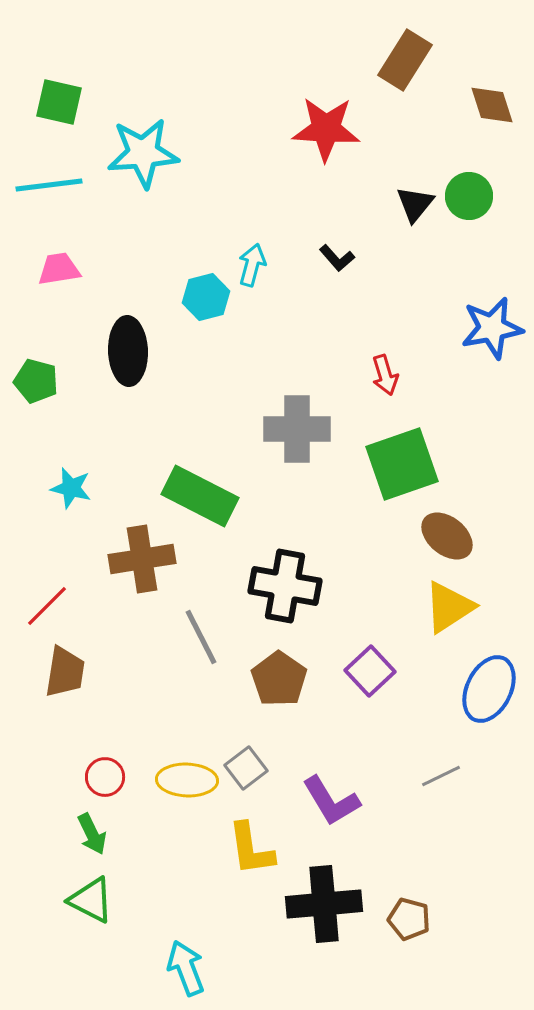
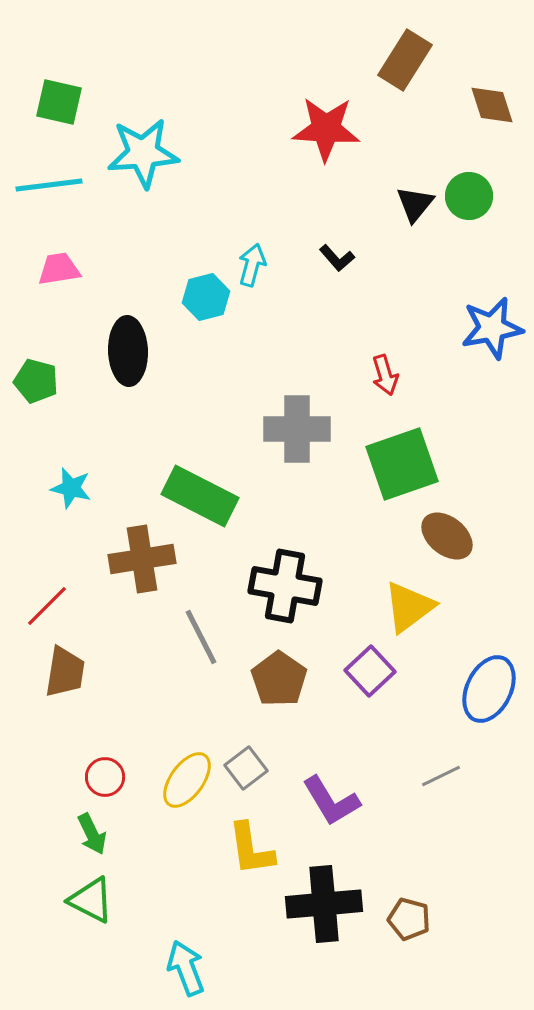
yellow triangle at (449, 607): moved 40 px left; rotated 4 degrees counterclockwise
yellow ellipse at (187, 780): rotated 56 degrees counterclockwise
